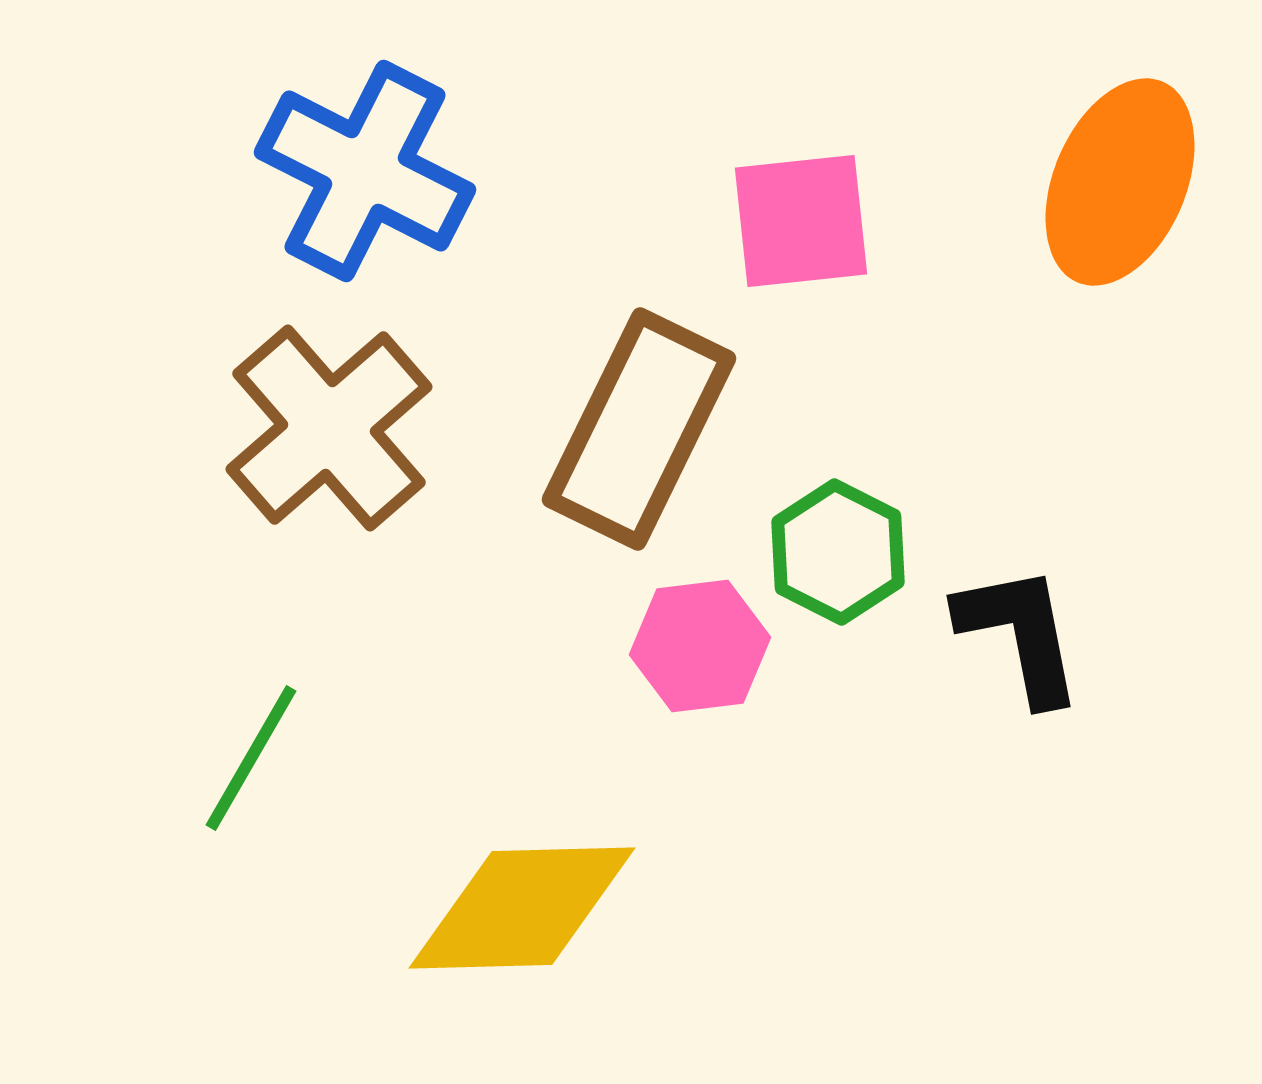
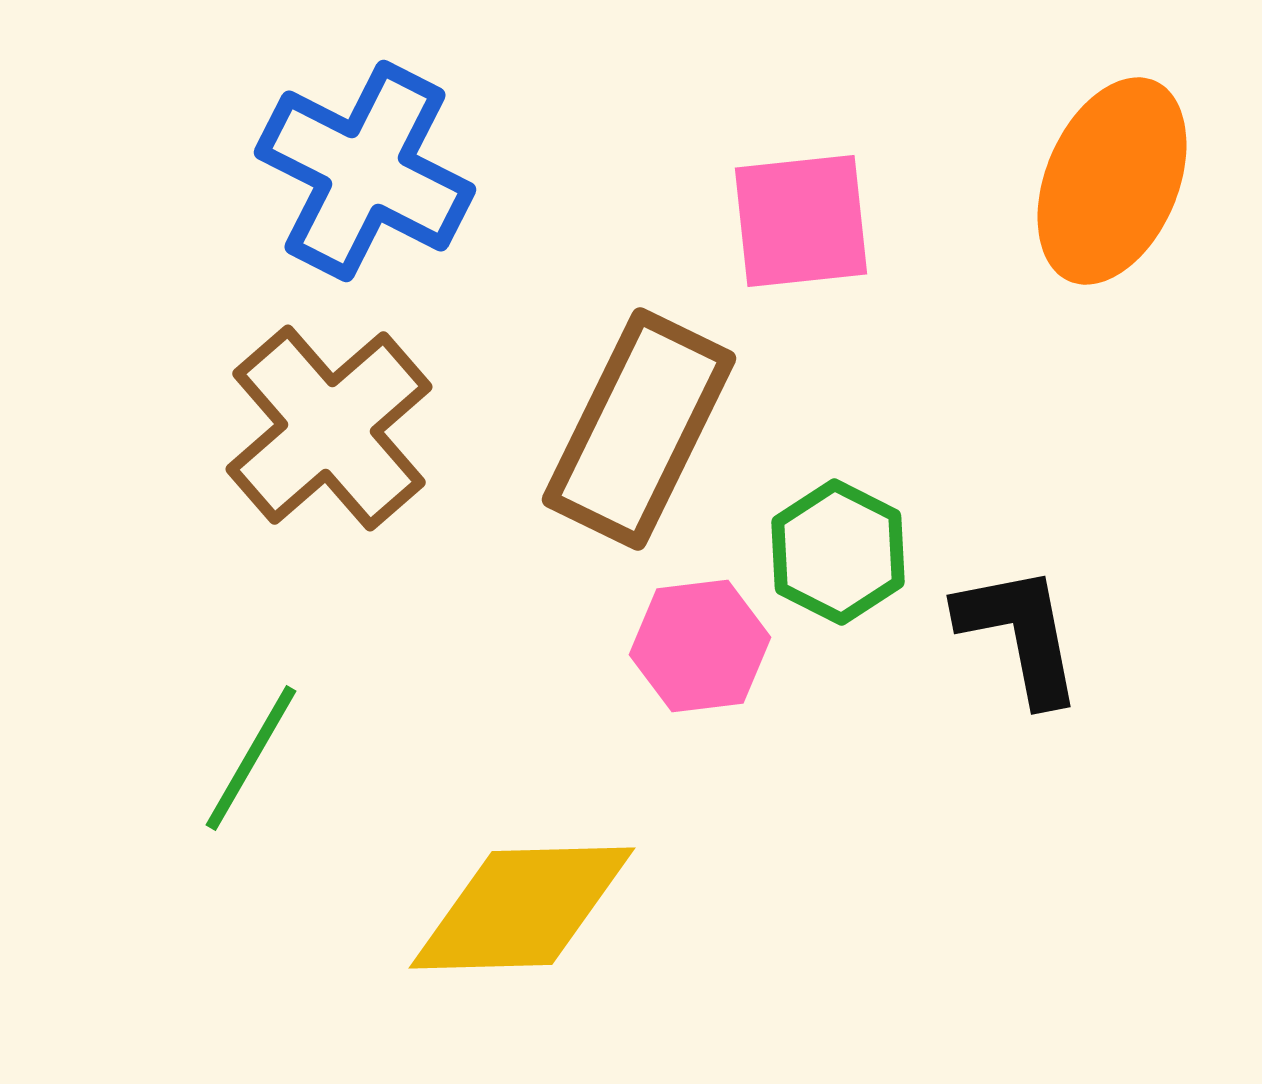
orange ellipse: moved 8 px left, 1 px up
